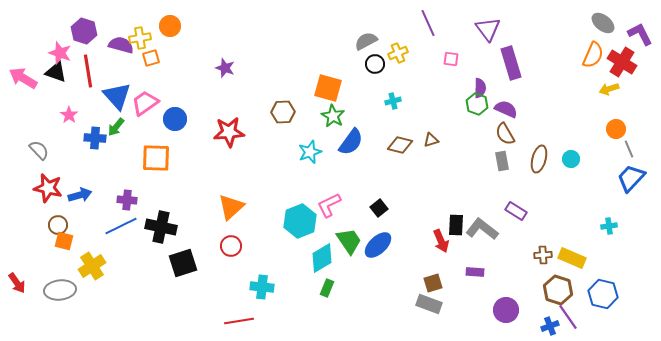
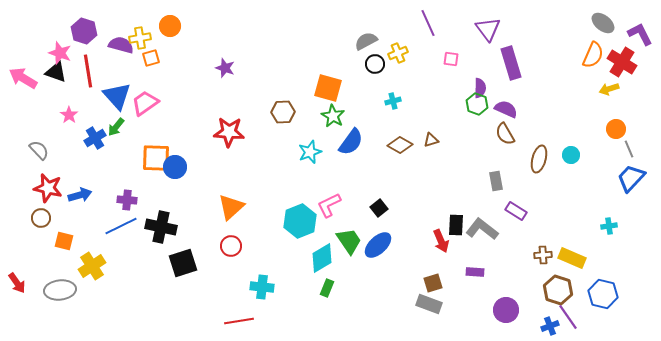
blue circle at (175, 119): moved 48 px down
red star at (229, 132): rotated 8 degrees clockwise
blue cross at (95, 138): rotated 35 degrees counterclockwise
brown diamond at (400, 145): rotated 15 degrees clockwise
cyan circle at (571, 159): moved 4 px up
gray rectangle at (502, 161): moved 6 px left, 20 px down
brown circle at (58, 225): moved 17 px left, 7 px up
